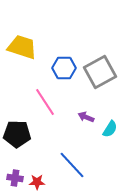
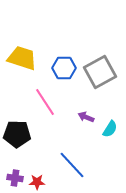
yellow trapezoid: moved 11 px down
